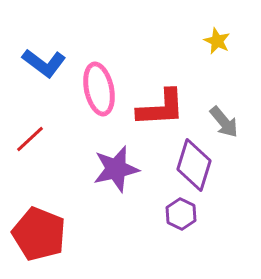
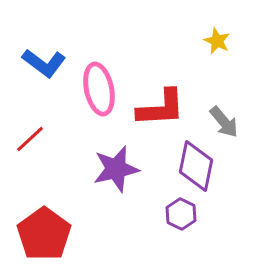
purple diamond: moved 2 px right, 1 px down; rotated 6 degrees counterclockwise
red pentagon: moved 5 px right; rotated 14 degrees clockwise
